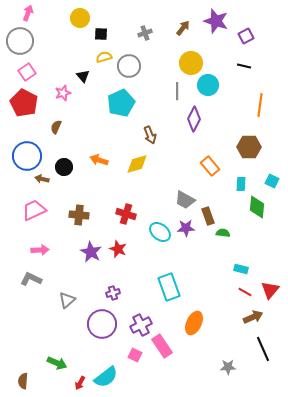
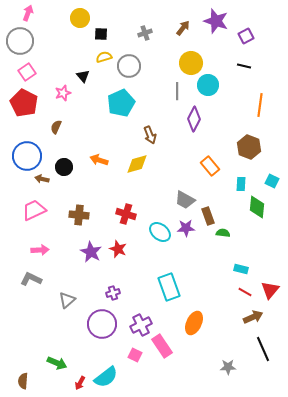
brown hexagon at (249, 147): rotated 20 degrees clockwise
